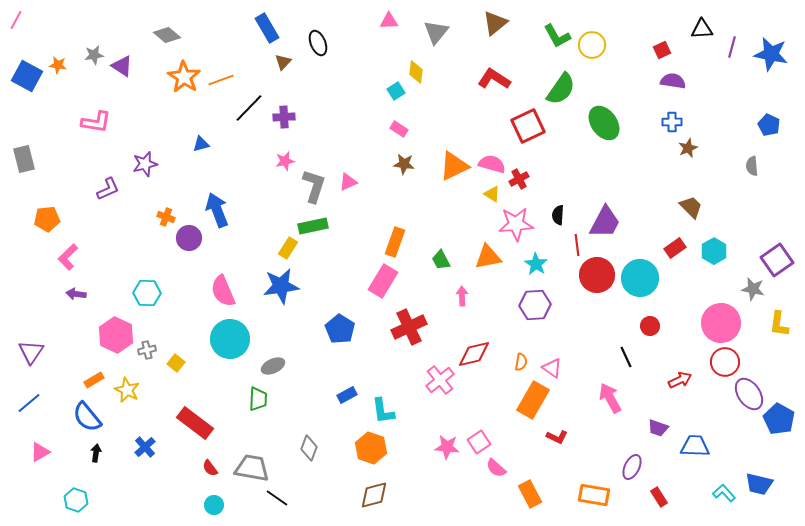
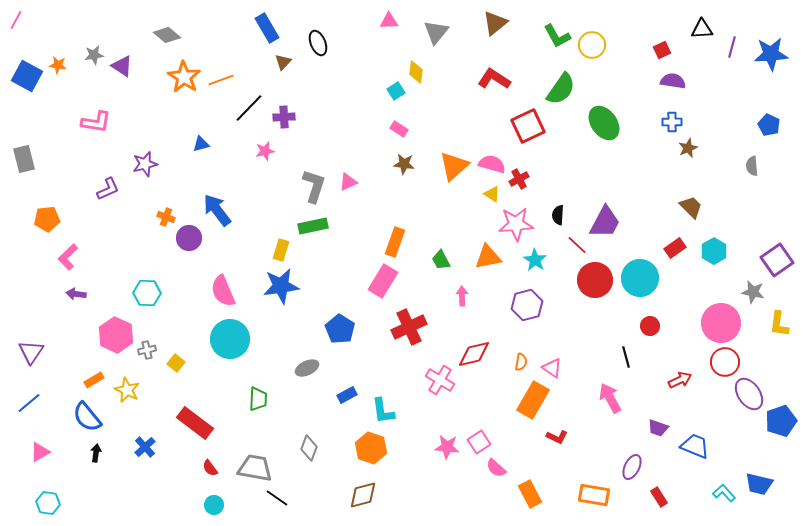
blue star at (771, 54): rotated 16 degrees counterclockwise
pink star at (285, 161): moved 20 px left, 10 px up
orange triangle at (454, 166): rotated 16 degrees counterclockwise
blue arrow at (217, 210): rotated 16 degrees counterclockwise
red line at (577, 245): rotated 40 degrees counterclockwise
yellow rectangle at (288, 248): moved 7 px left, 2 px down; rotated 15 degrees counterclockwise
cyan star at (536, 264): moved 1 px left, 4 px up
red circle at (597, 275): moved 2 px left, 5 px down
gray star at (753, 289): moved 3 px down
purple hexagon at (535, 305): moved 8 px left; rotated 12 degrees counterclockwise
black line at (626, 357): rotated 10 degrees clockwise
gray ellipse at (273, 366): moved 34 px right, 2 px down
pink cross at (440, 380): rotated 20 degrees counterclockwise
blue pentagon at (779, 419): moved 2 px right, 2 px down; rotated 24 degrees clockwise
blue trapezoid at (695, 446): rotated 20 degrees clockwise
gray trapezoid at (252, 468): moved 3 px right
brown diamond at (374, 495): moved 11 px left
cyan hexagon at (76, 500): moved 28 px left, 3 px down; rotated 10 degrees counterclockwise
